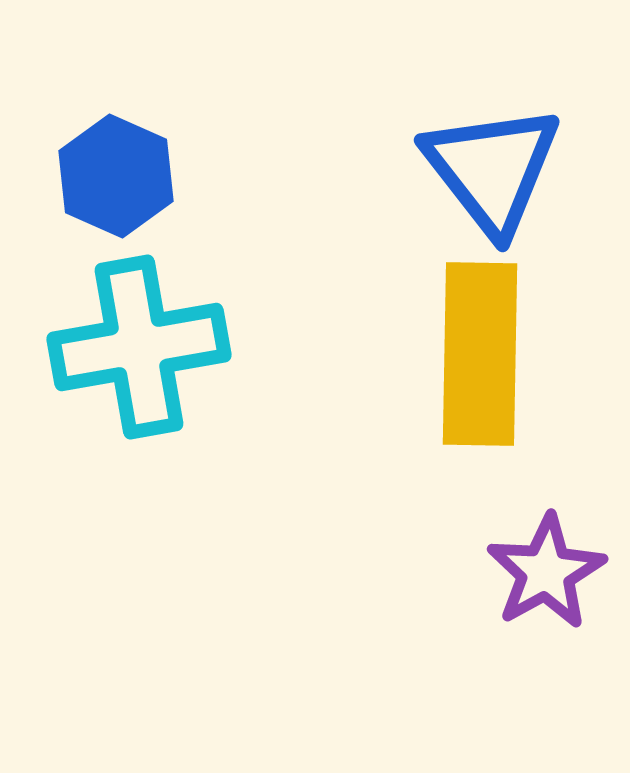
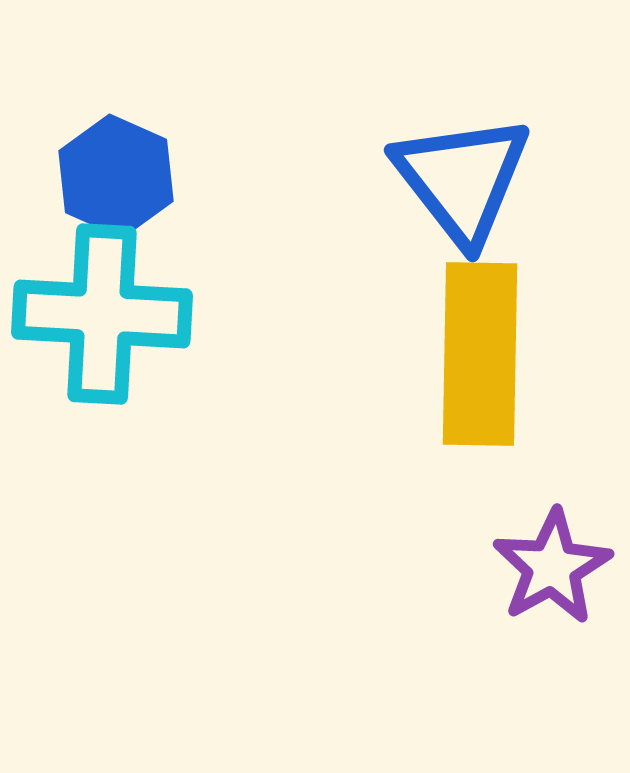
blue triangle: moved 30 px left, 10 px down
cyan cross: moved 37 px left, 33 px up; rotated 13 degrees clockwise
purple star: moved 6 px right, 5 px up
